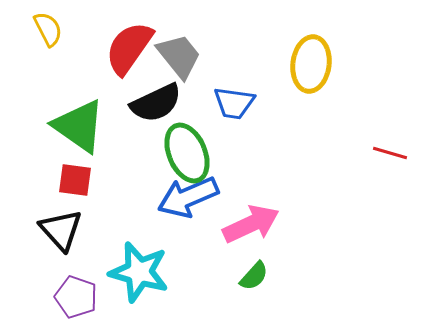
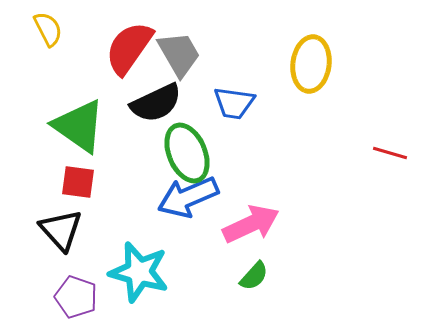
gray trapezoid: moved 2 px up; rotated 9 degrees clockwise
red square: moved 3 px right, 2 px down
